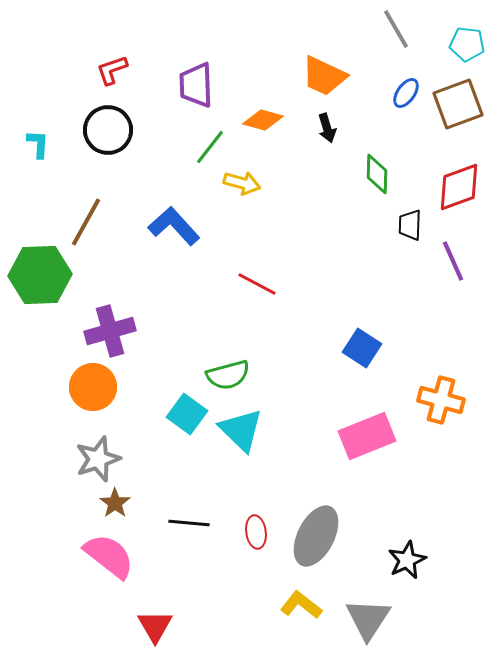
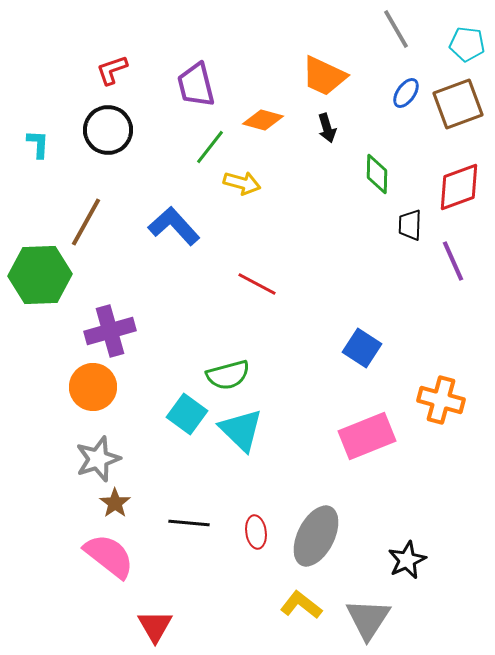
purple trapezoid: rotated 12 degrees counterclockwise
